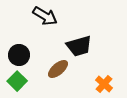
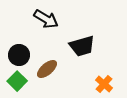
black arrow: moved 1 px right, 3 px down
black trapezoid: moved 3 px right
brown ellipse: moved 11 px left
